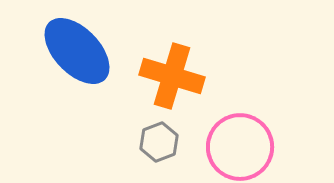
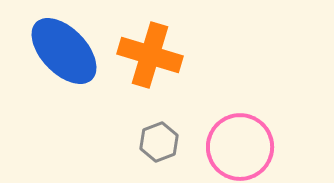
blue ellipse: moved 13 px left
orange cross: moved 22 px left, 21 px up
